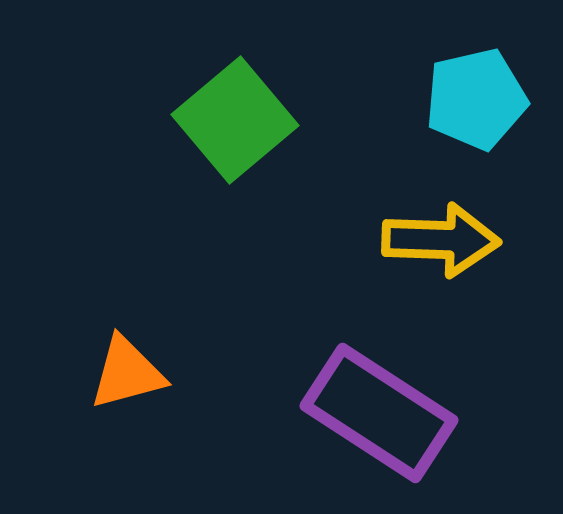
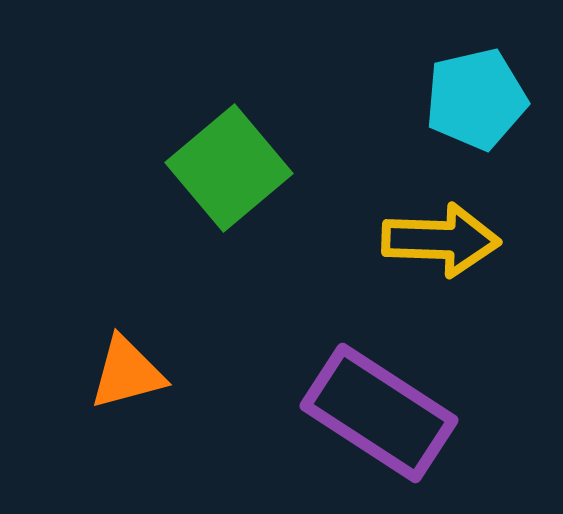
green square: moved 6 px left, 48 px down
